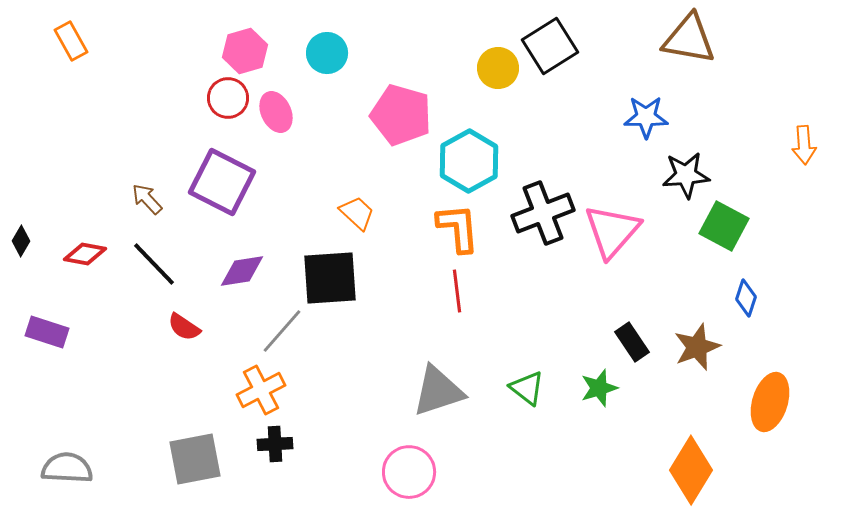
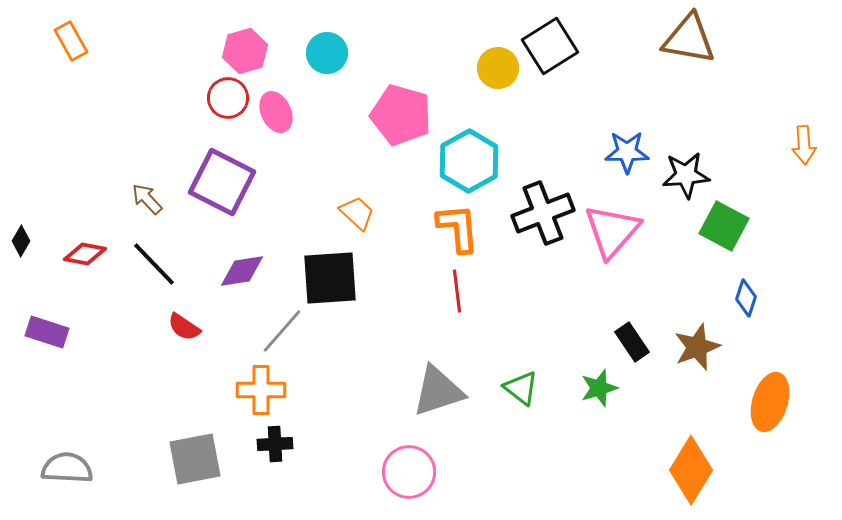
blue star at (646, 117): moved 19 px left, 35 px down
green triangle at (527, 388): moved 6 px left
orange cross at (261, 390): rotated 27 degrees clockwise
